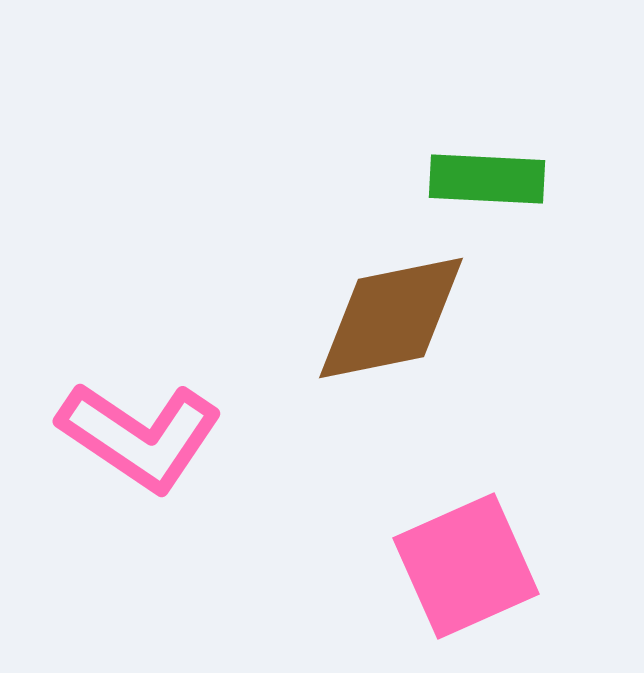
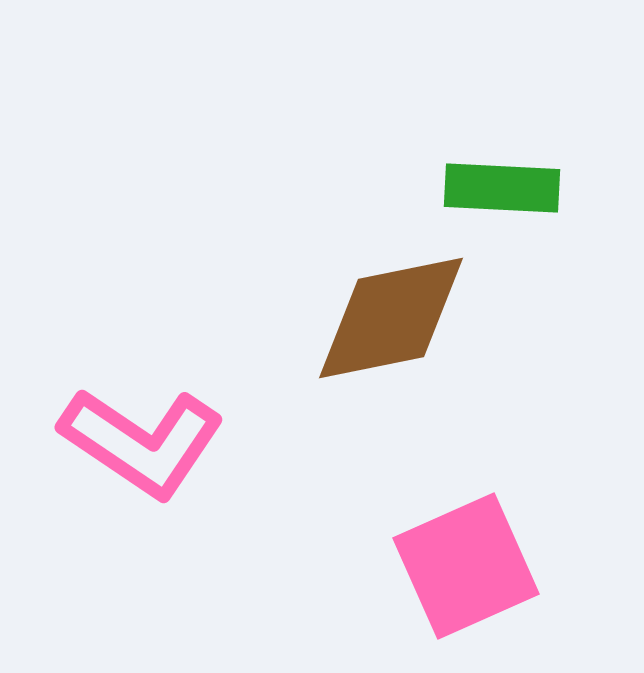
green rectangle: moved 15 px right, 9 px down
pink L-shape: moved 2 px right, 6 px down
